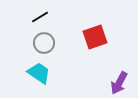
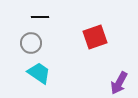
black line: rotated 30 degrees clockwise
gray circle: moved 13 px left
